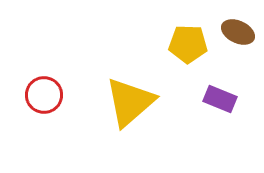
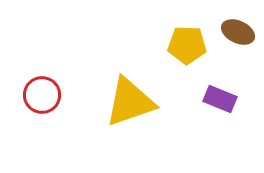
yellow pentagon: moved 1 px left, 1 px down
red circle: moved 2 px left
yellow triangle: rotated 22 degrees clockwise
